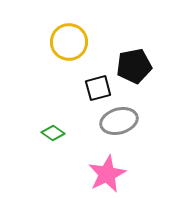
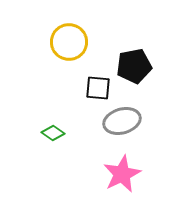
black square: rotated 20 degrees clockwise
gray ellipse: moved 3 px right
pink star: moved 15 px right
